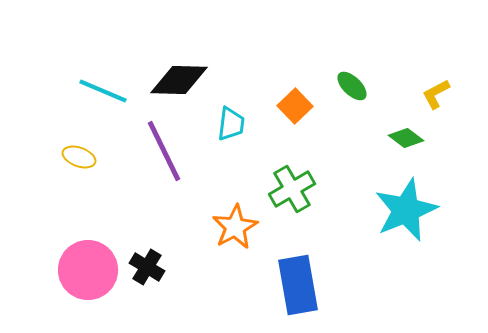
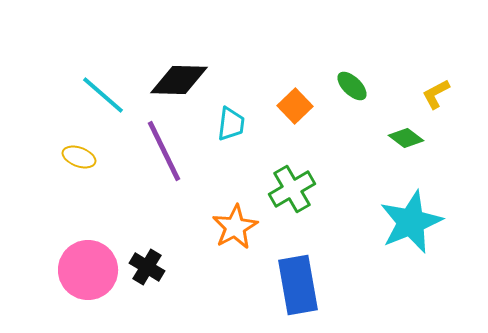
cyan line: moved 4 px down; rotated 18 degrees clockwise
cyan star: moved 5 px right, 12 px down
